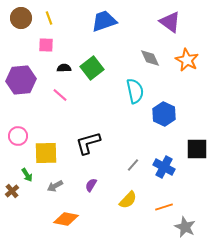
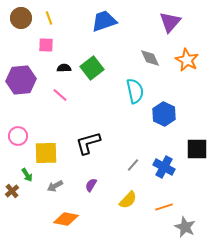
purple triangle: rotated 35 degrees clockwise
